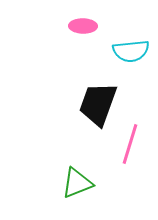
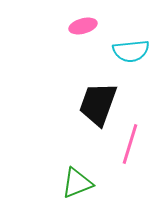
pink ellipse: rotated 16 degrees counterclockwise
